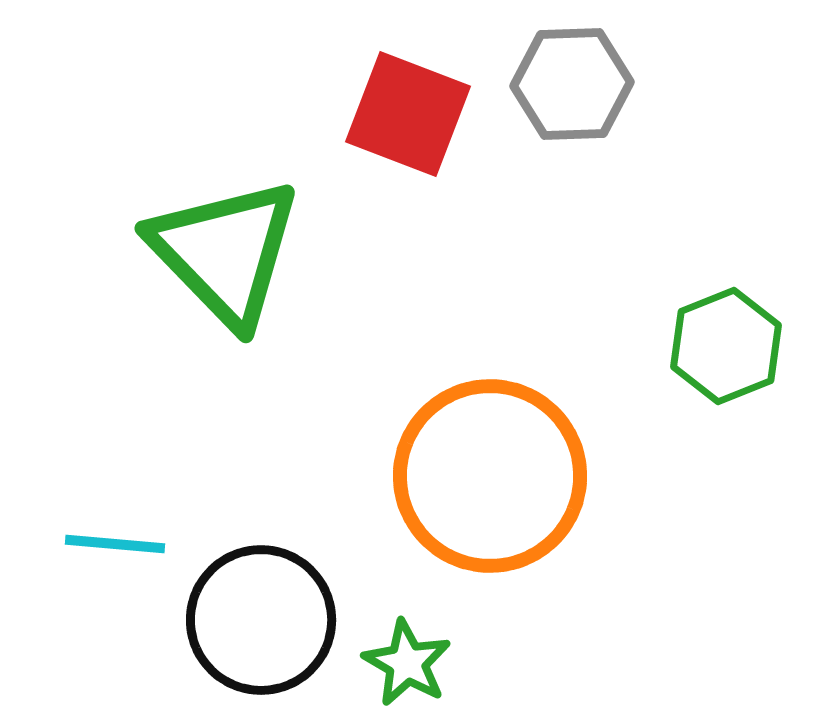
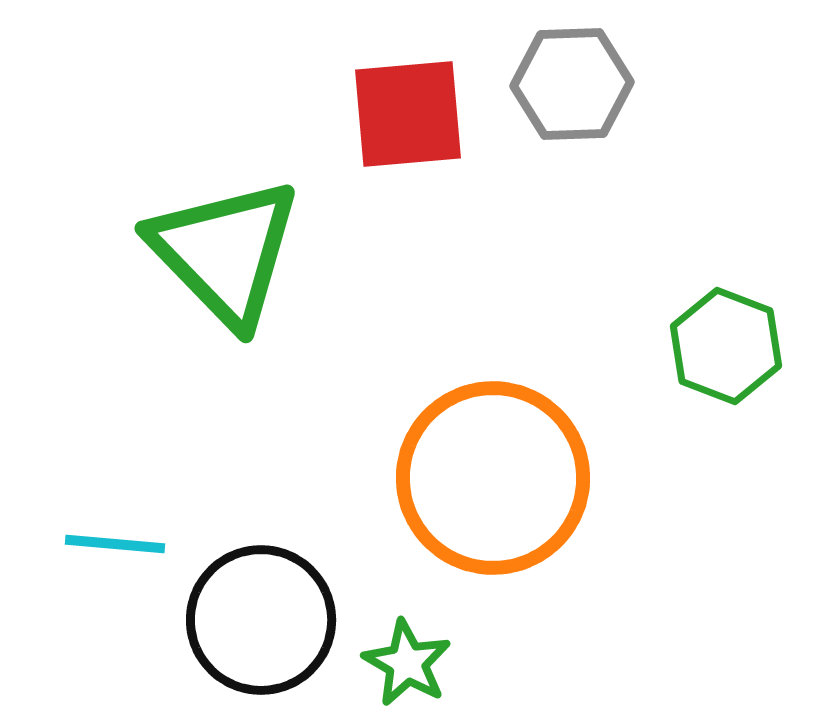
red square: rotated 26 degrees counterclockwise
green hexagon: rotated 17 degrees counterclockwise
orange circle: moved 3 px right, 2 px down
